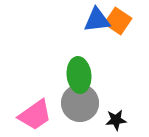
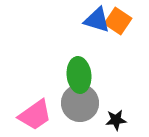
blue triangle: rotated 24 degrees clockwise
